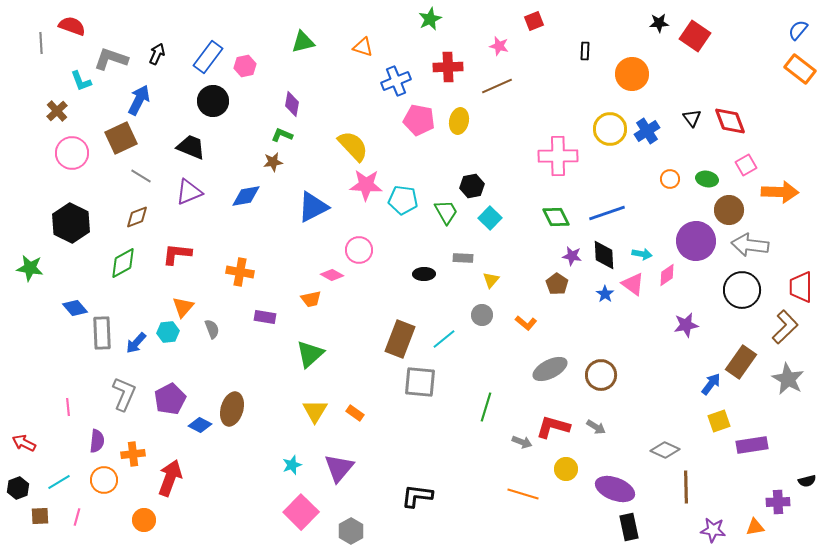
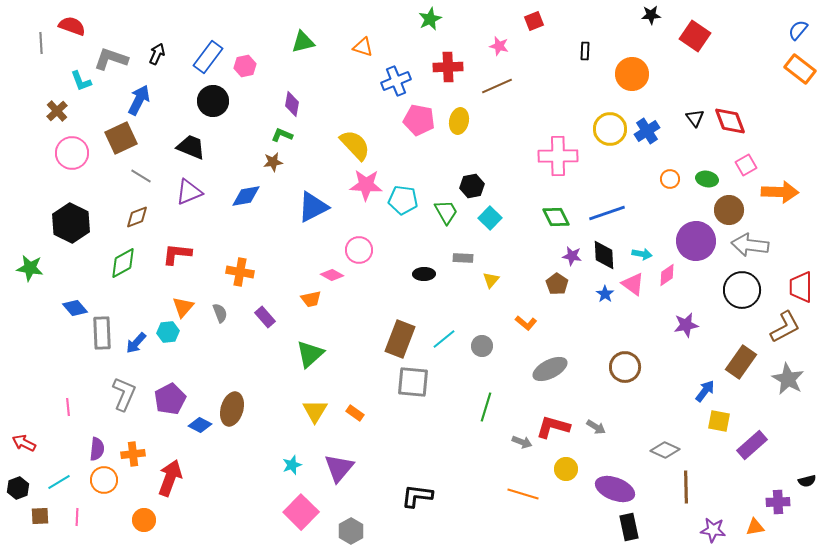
black star at (659, 23): moved 8 px left, 8 px up
black triangle at (692, 118): moved 3 px right
yellow semicircle at (353, 146): moved 2 px right, 1 px up
gray circle at (482, 315): moved 31 px down
purple rectangle at (265, 317): rotated 40 degrees clockwise
brown L-shape at (785, 327): rotated 16 degrees clockwise
gray semicircle at (212, 329): moved 8 px right, 16 px up
brown circle at (601, 375): moved 24 px right, 8 px up
gray square at (420, 382): moved 7 px left
blue arrow at (711, 384): moved 6 px left, 7 px down
yellow square at (719, 421): rotated 30 degrees clockwise
purple semicircle at (97, 441): moved 8 px down
purple rectangle at (752, 445): rotated 32 degrees counterclockwise
pink line at (77, 517): rotated 12 degrees counterclockwise
